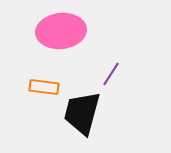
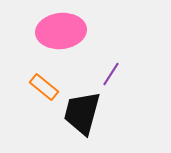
orange rectangle: rotated 32 degrees clockwise
